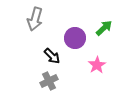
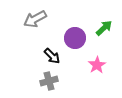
gray arrow: rotated 45 degrees clockwise
gray cross: rotated 12 degrees clockwise
